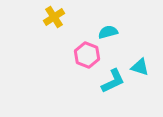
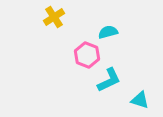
cyan triangle: moved 33 px down
cyan L-shape: moved 4 px left, 1 px up
